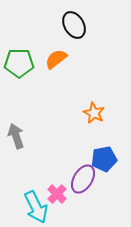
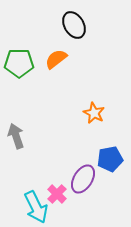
blue pentagon: moved 6 px right
